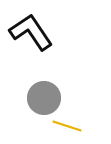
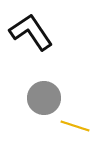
yellow line: moved 8 px right
